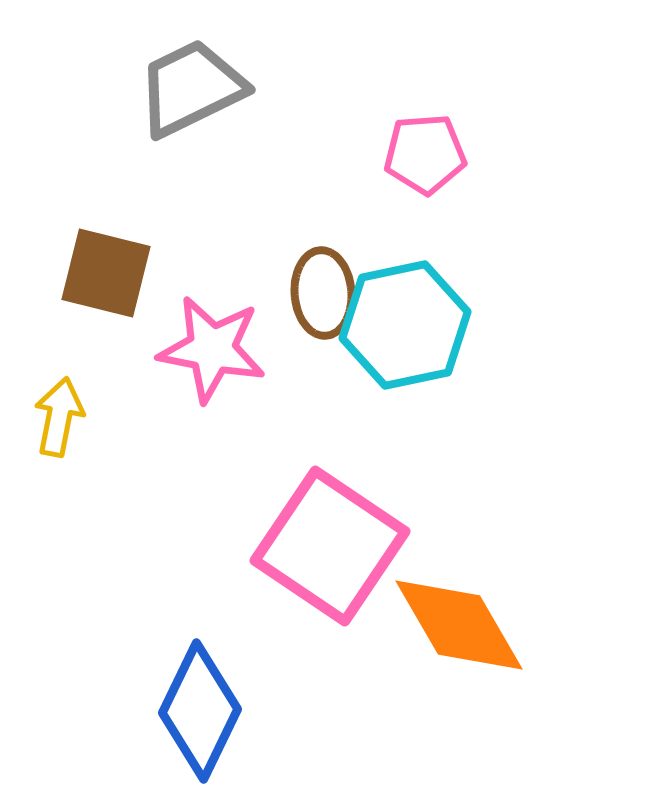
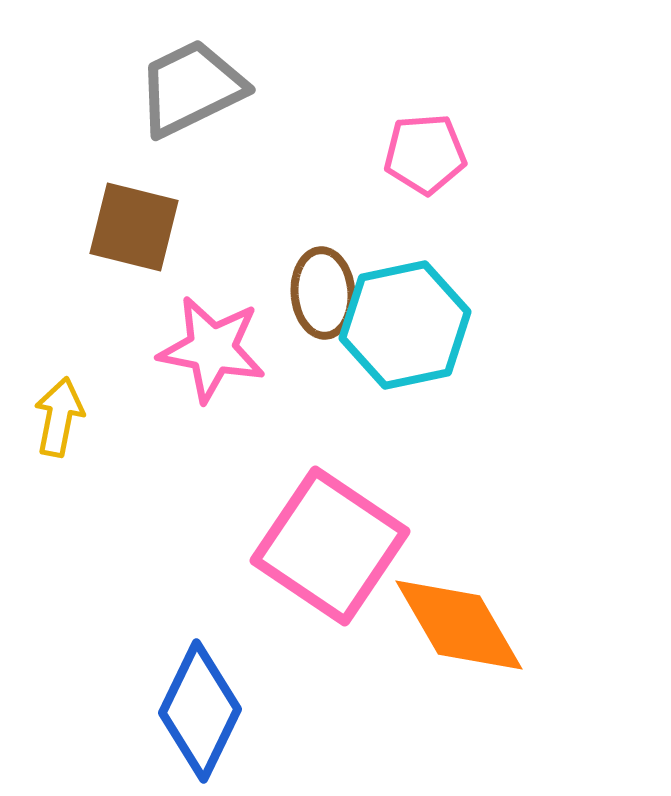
brown square: moved 28 px right, 46 px up
